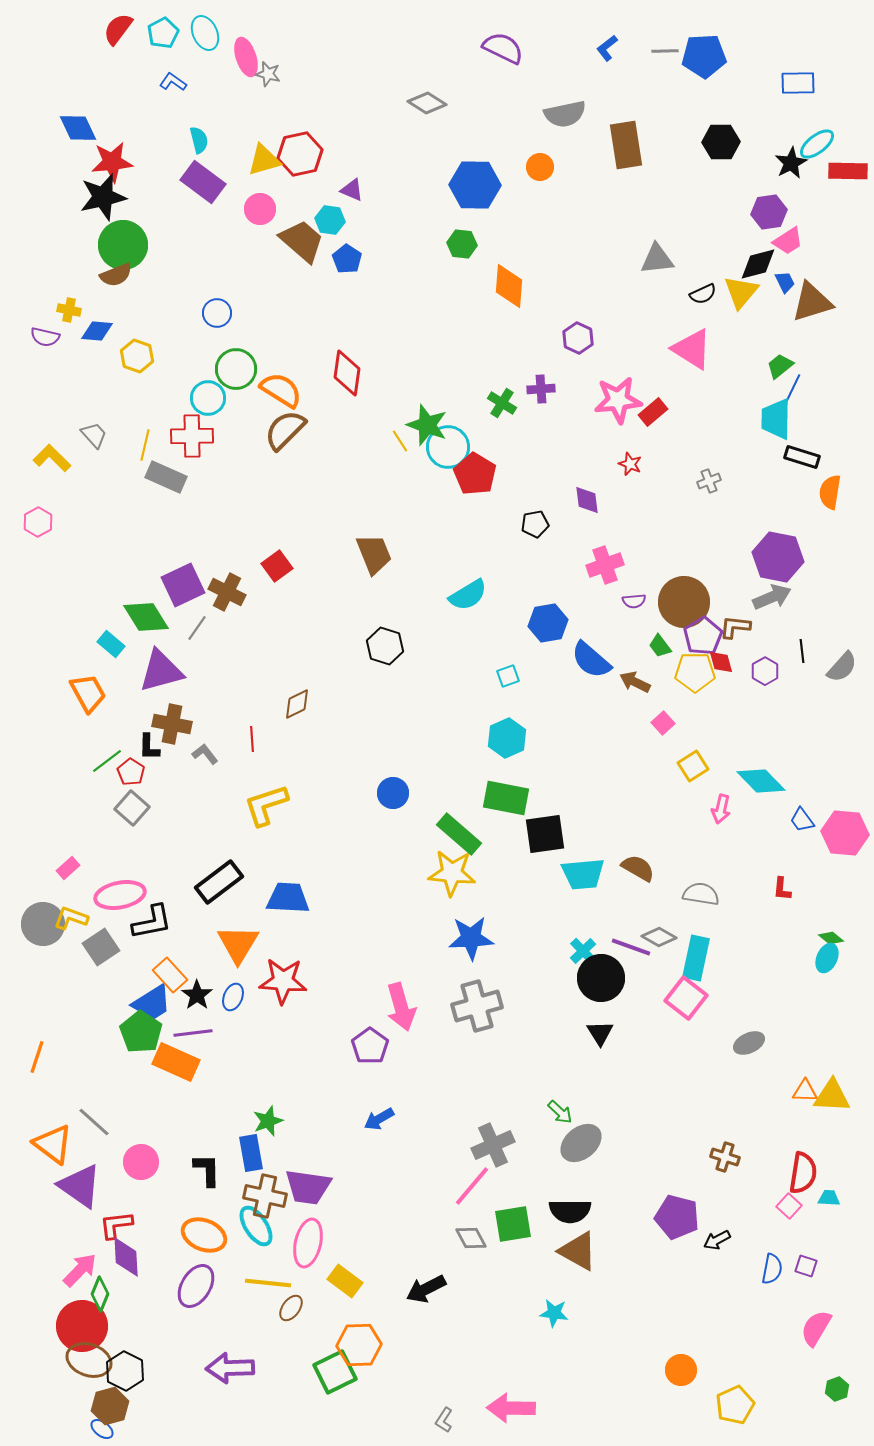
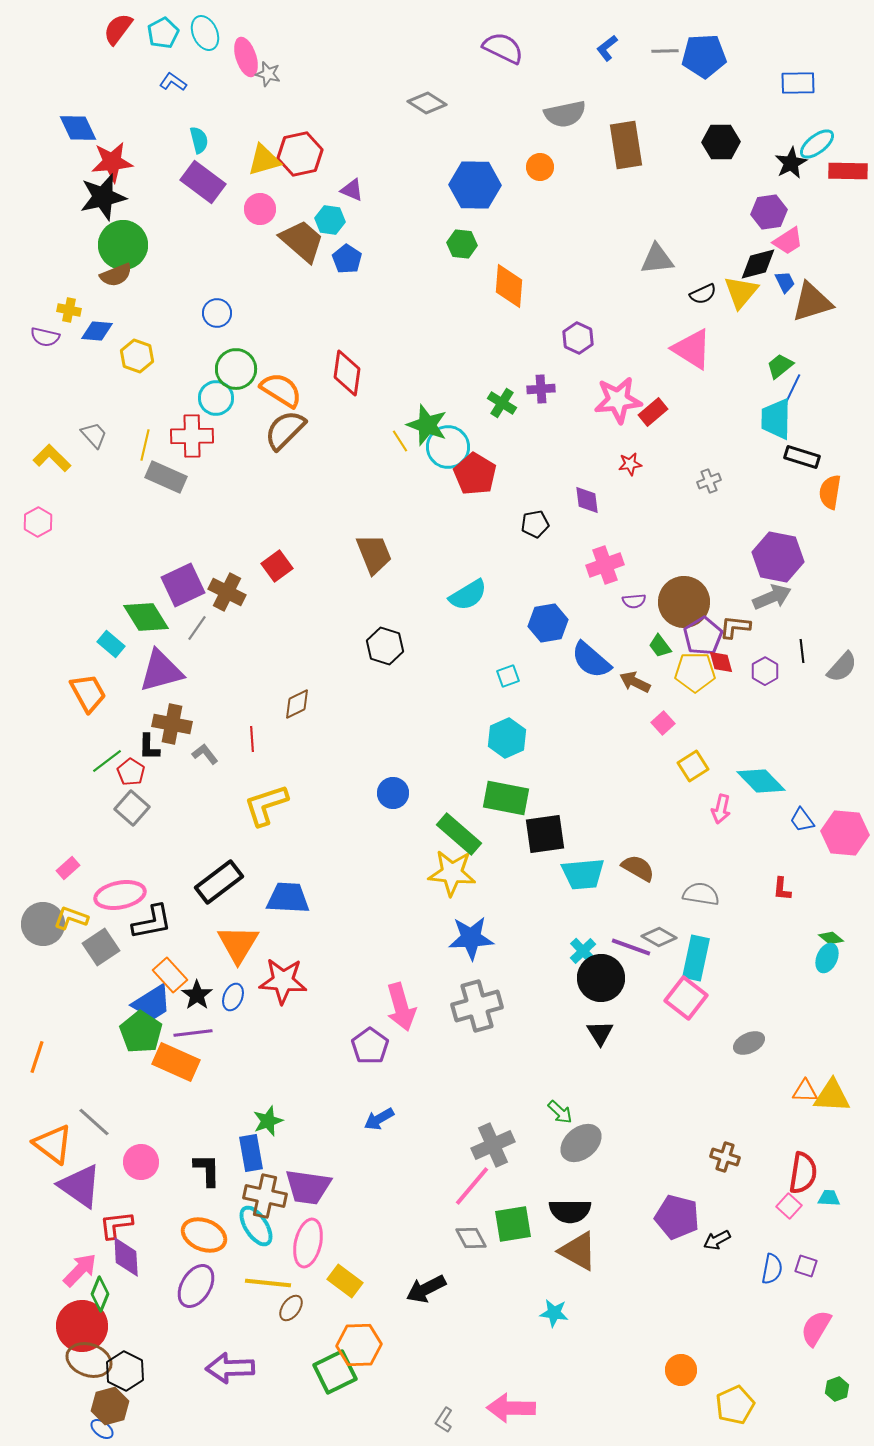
cyan circle at (208, 398): moved 8 px right
red star at (630, 464): rotated 30 degrees counterclockwise
